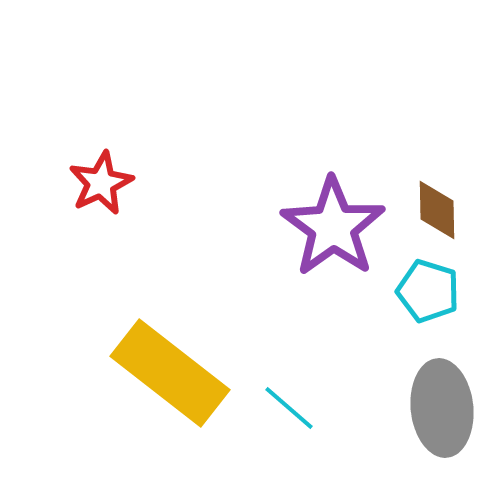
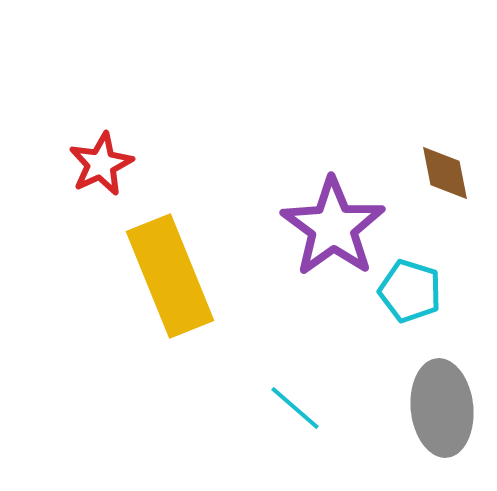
red star: moved 19 px up
brown diamond: moved 8 px right, 37 px up; rotated 10 degrees counterclockwise
cyan pentagon: moved 18 px left
yellow rectangle: moved 97 px up; rotated 30 degrees clockwise
cyan line: moved 6 px right
